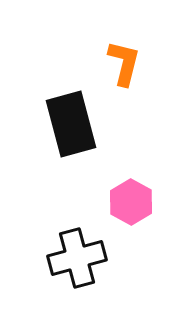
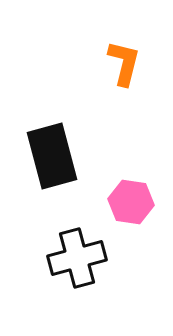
black rectangle: moved 19 px left, 32 px down
pink hexagon: rotated 21 degrees counterclockwise
